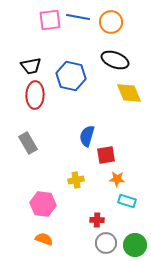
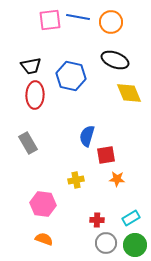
cyan rectangle: moved 4 px right, 17 px down; rotated 48 degrees counterclockwise
